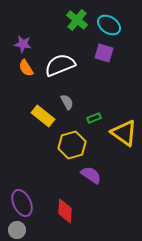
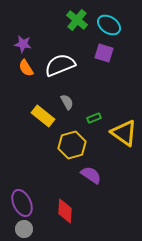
gray circle: moved 7 px right, 1 px up
